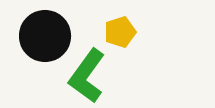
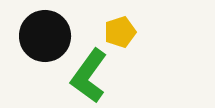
green L-shape: moved 2 px right
